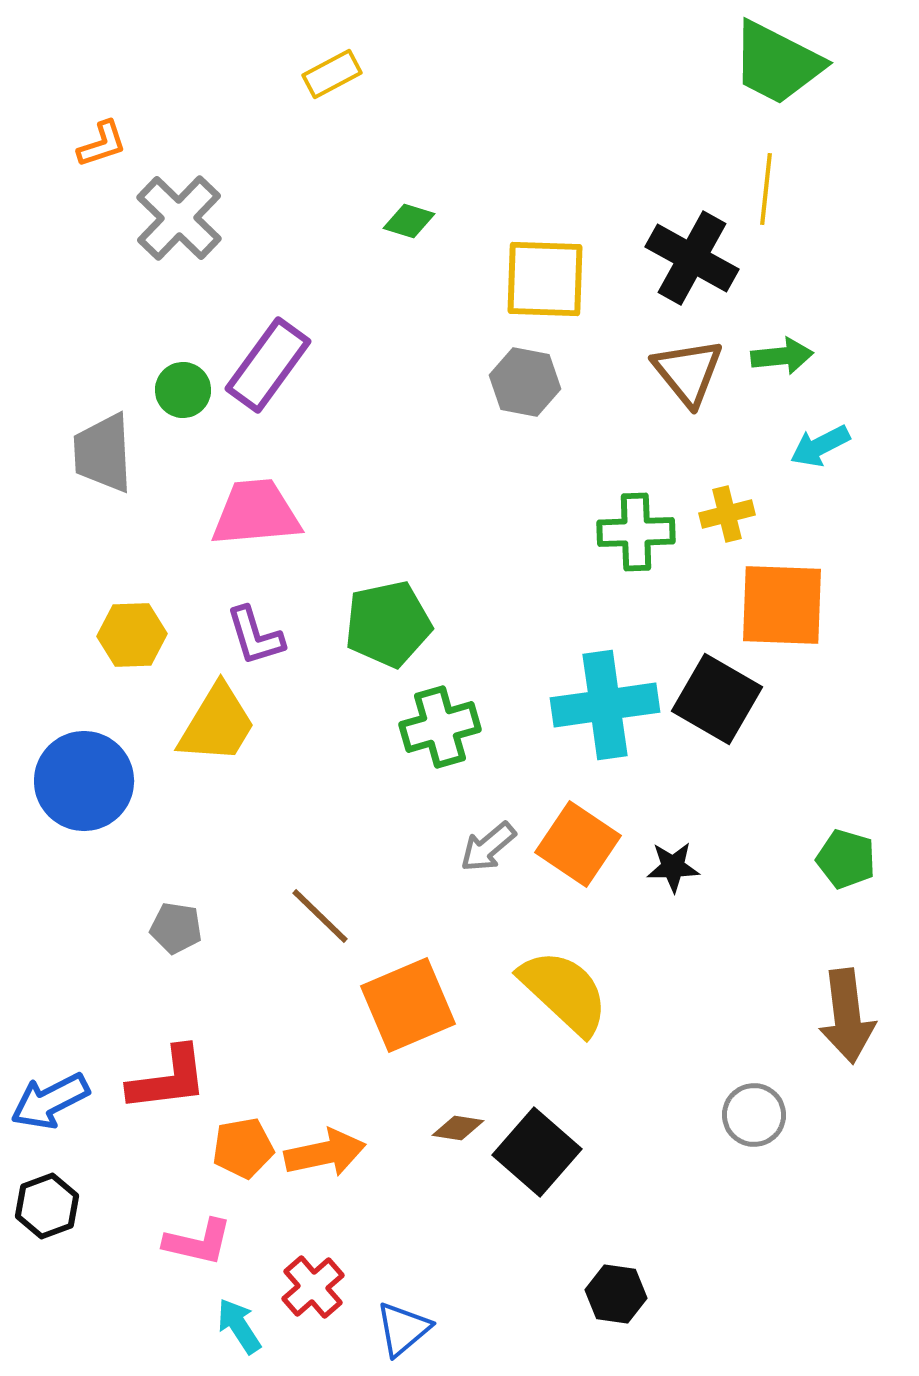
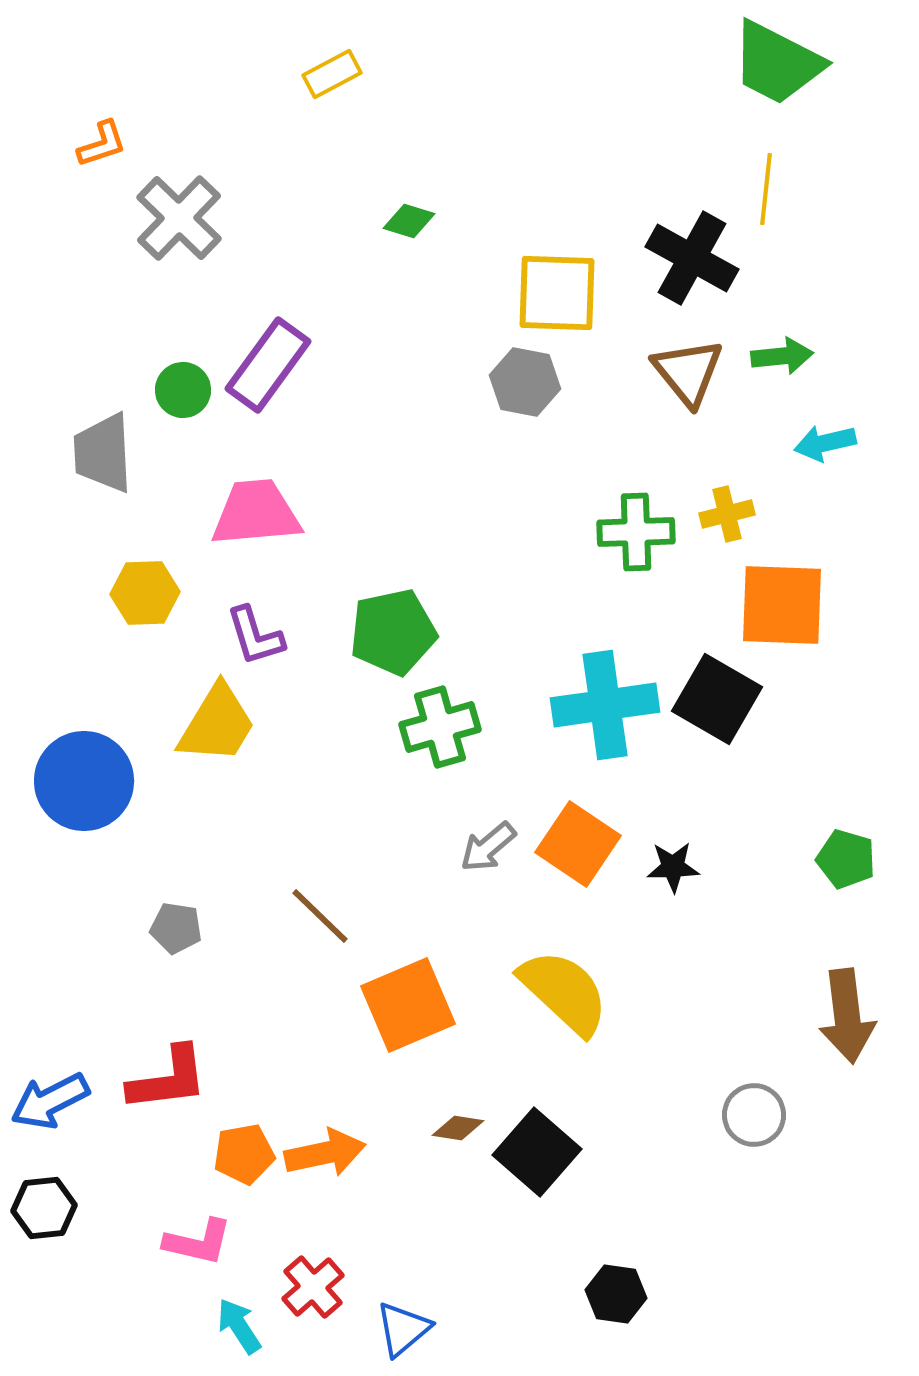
yellow square at (545, 279): moved 12 px right, 14 px down
cyan arrow at (820, 446): moved 5 px right, 3 px up; rotated 14 degrees clockwise
green pentagon at (388, 624): moved 5 px right, 8 px down
yellow hexagon at (132, 635): moved 13 px right, 42 px up
orange pentagon at (243, 1148): moved 1 px right, 6 px down
black hexagon at (47, 1206): moved 3 px left, 2 px down; rotated 14 degrees clockwise
